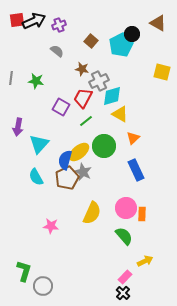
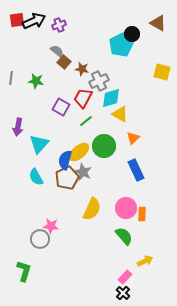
brown square: moved 27 px left, 21 px down
cyan diamond: moved 1 px left, 2 px down
yellow semicircle: moved 4 px up
gray circle: moved 3 px left, 47 px up
